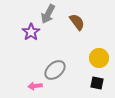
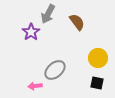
yellow circle: moved 1 px left
